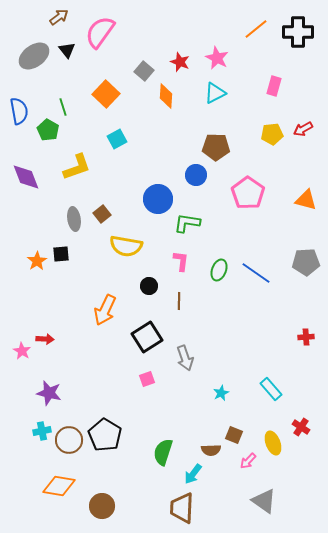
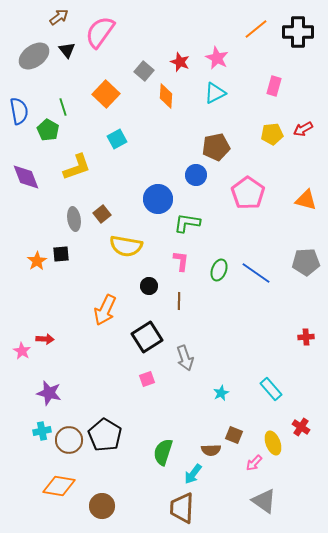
brown pentagon at (216, 147): rotated 12 degrees counterclockwise
pink arrow at (248, 461): moved 6 px right, 2 px down
